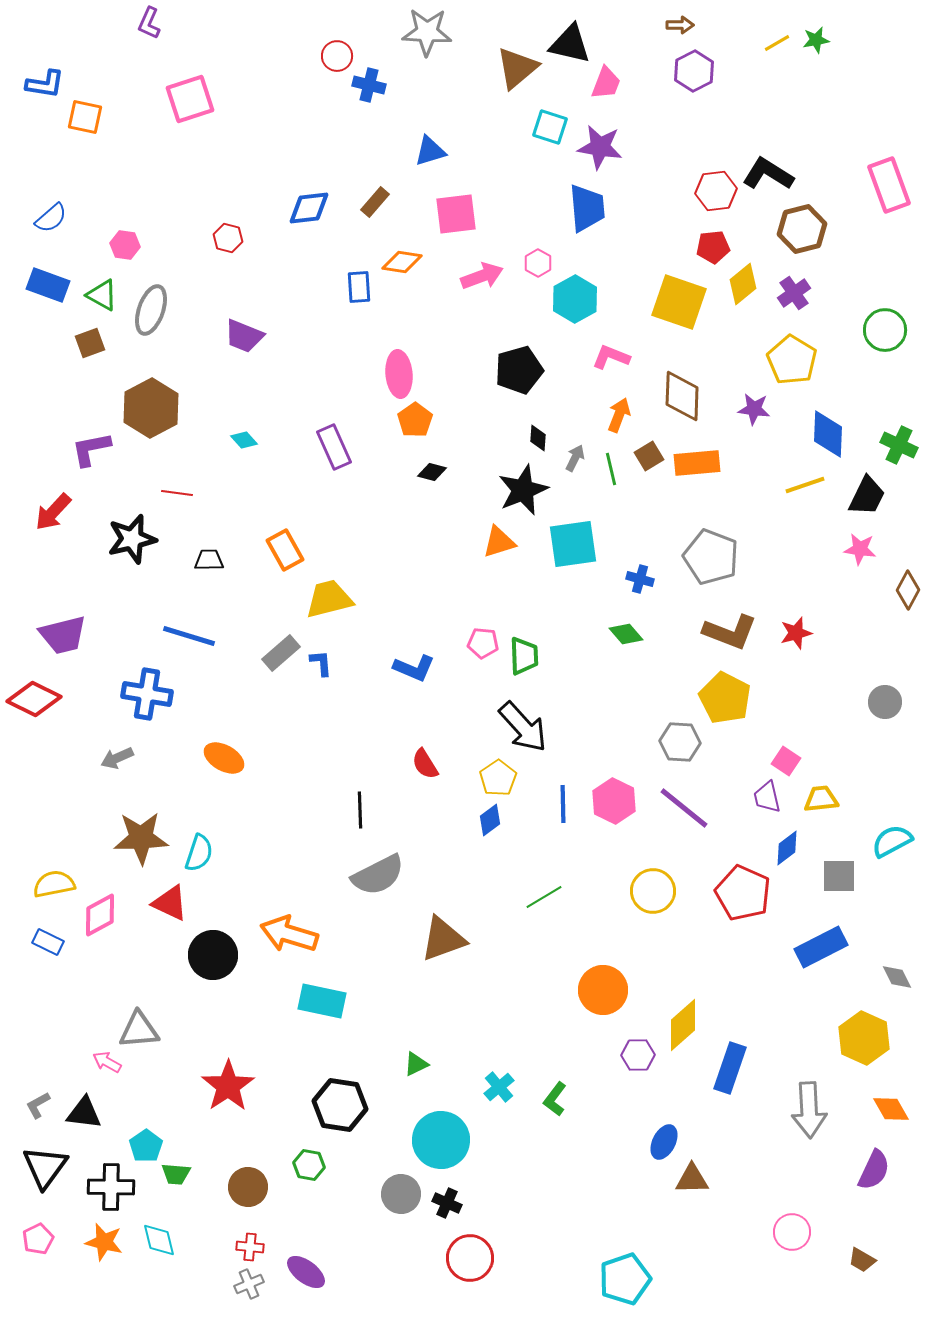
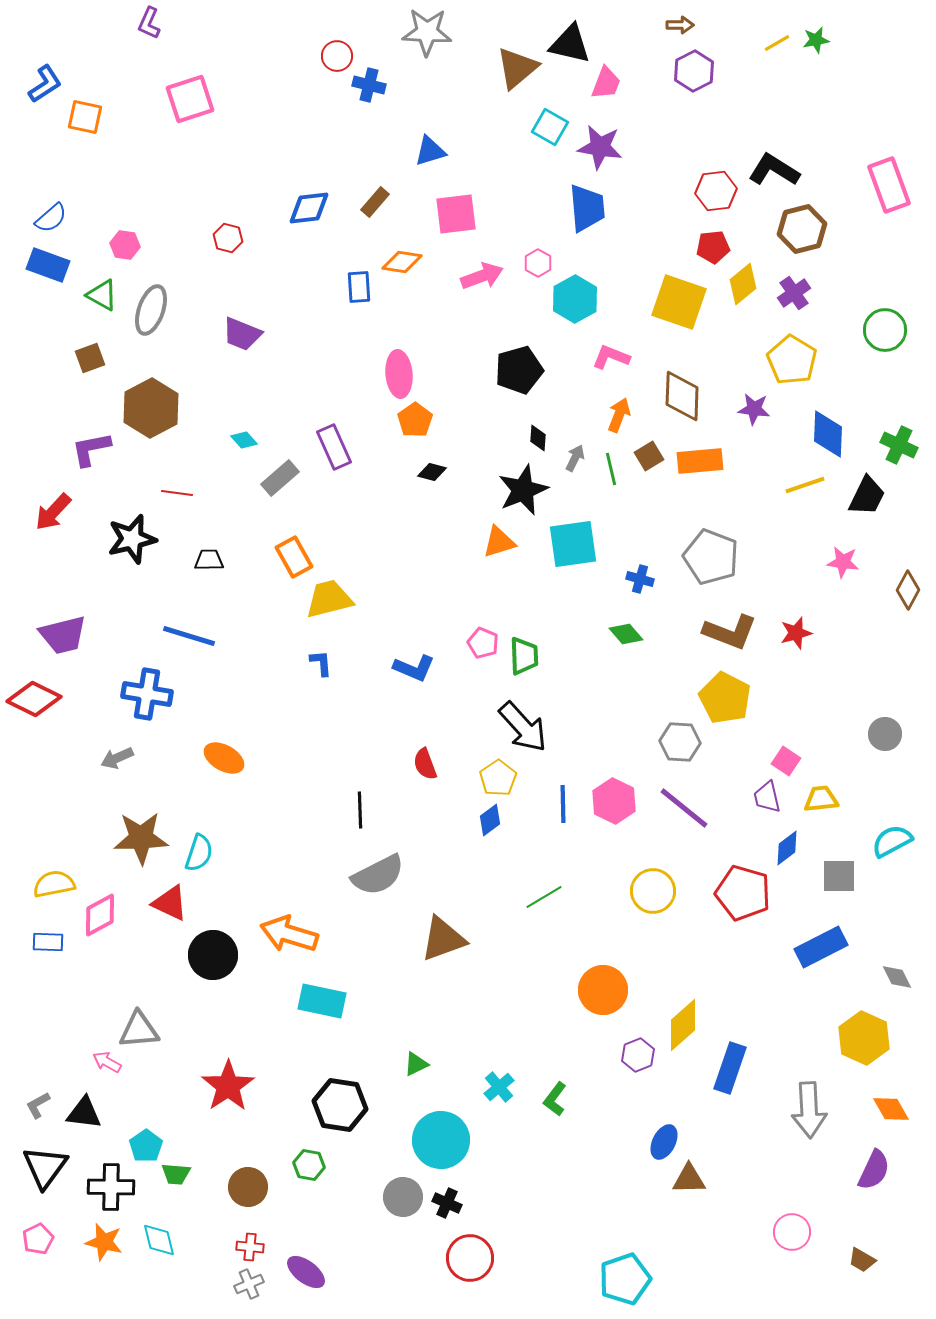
blue L-shape at (45, 84): rotated 42 degrees counterclockwise
cyan square at (550, 127): rotated 12 degrees clockwise
black L-shape at (768, 174): moved 6 px right, 4 px up
blue rectangle at (48, 285): moved 20 px up
purple trapezoid at (244, 336): moved 2 px left, 2 px up
brown square at (90, 343): moved 15 px down
orange rectangle at (697, 463): moved 3 px right, 2 px up
pink star at (860, 549): moved 17 px left, 13 px down
orange rectangle at (285, 550): moved 9 px right, 7 px down
pink pentagon at (483, 643): rotated 16 degrees clockwise
gray rectangle at (281, 653): moved 1 px left, 175 px up
gray circle at (885, 702): moved 32 px down
red semicircle at (425, 764): rotated 12 degrees clockwise
red pentagon at (743, 893): rotated 8 degrees counterclockwise
blue rectangle at (48, 942): rotated 24 degrees counterclockwise
purple hexagon at (638, 1055): rotated 20 degrees counterclockwise
brown triangle at (692, 1179): moved 3 px left
gray circle at (401, 1194): moved 2 px right, 3 px down
